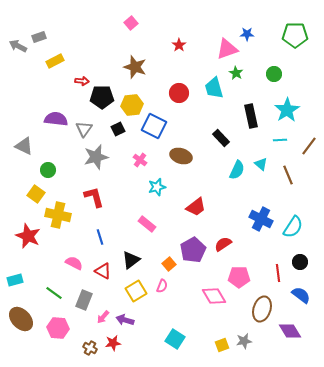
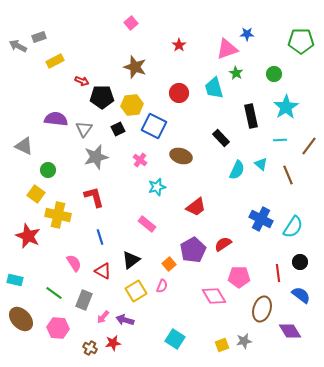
green pentagon at (295, 35): moved 6 px right, 6 px down
red arrow at (82, 81): rotated 16 degrees clockwise
cyan star at (287, 110): moved 1 px left, 3 px up
pink semicircle at (74, 263): rotated 30 degrees clockwise
cyan rectangle at (15, 280): rotated 28 degrees clockwise
